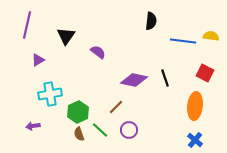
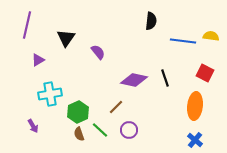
black triangle: moved 2 px down
purple semicircle: rotated 14 degrees clockwise
purple arrow: rotated 112 degrees counterclockwise
